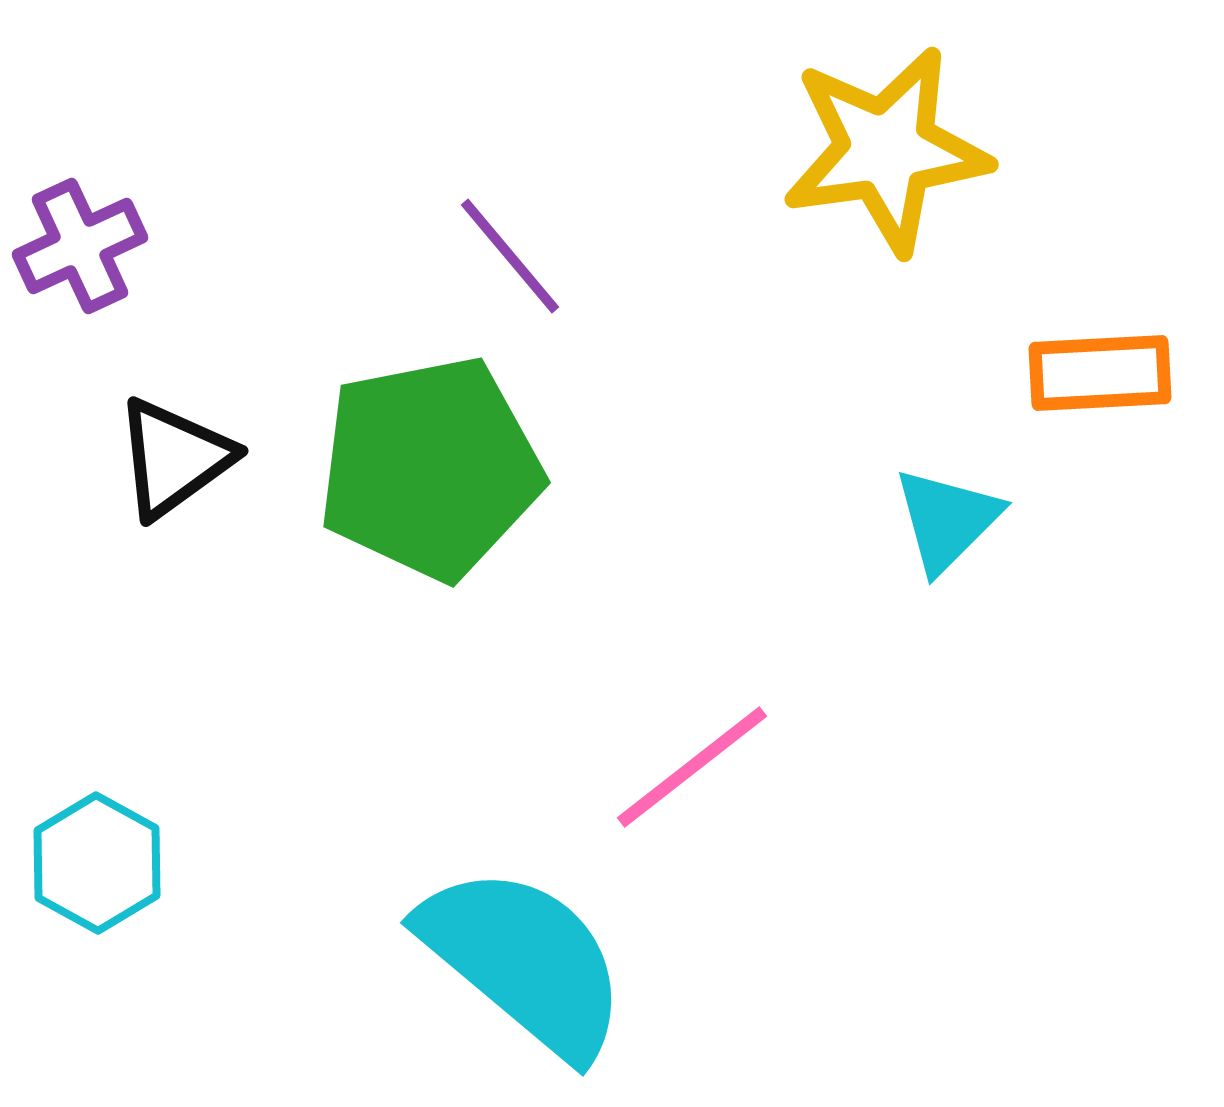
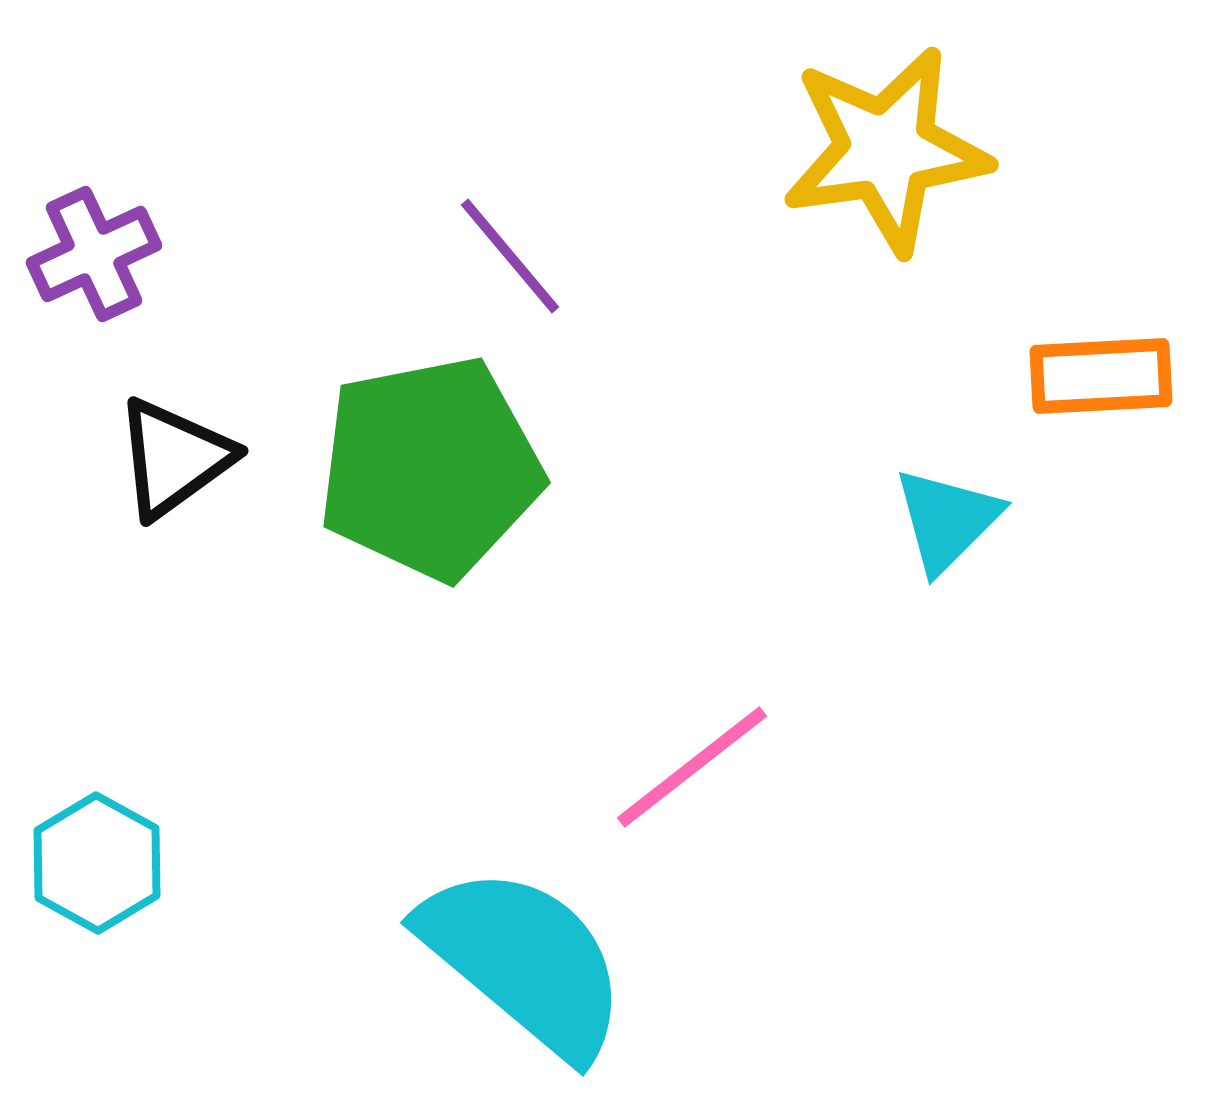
purple cross: moved 14 px right, 8 px down
orange rectangle: moved 1 px right, 3 px down
